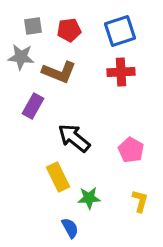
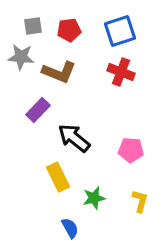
red cross: rotated 24 degrees clockwise
purple rectangle: moved 5 px right, 4 px down; rotated 15 degrees clockwise
pink pentagon: rotated 25 degrees counterclockwise
green star: moved 5 px right; rotated 10 degrees counterclockwise
